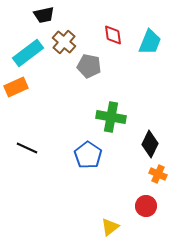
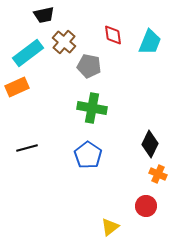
orange rectangle: moved 1 px right
green cross: moved 19 px left, 9 px up
black line: rotated 40 degrees counterclockwise
